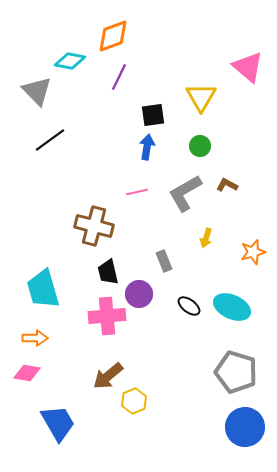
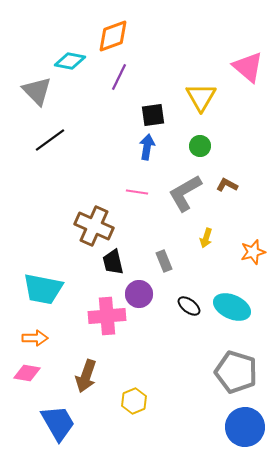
pink line: rotated 20 degrees clockwise
brown cross: rotated 9 degrees clockwise
black trapezoid: moved 5 px right, 10 px up
cyan trapezoid: rotated 63 degrees counterclockwise
brown arrow: moved 22 px left; rotated 32 degrees counterclockwise
